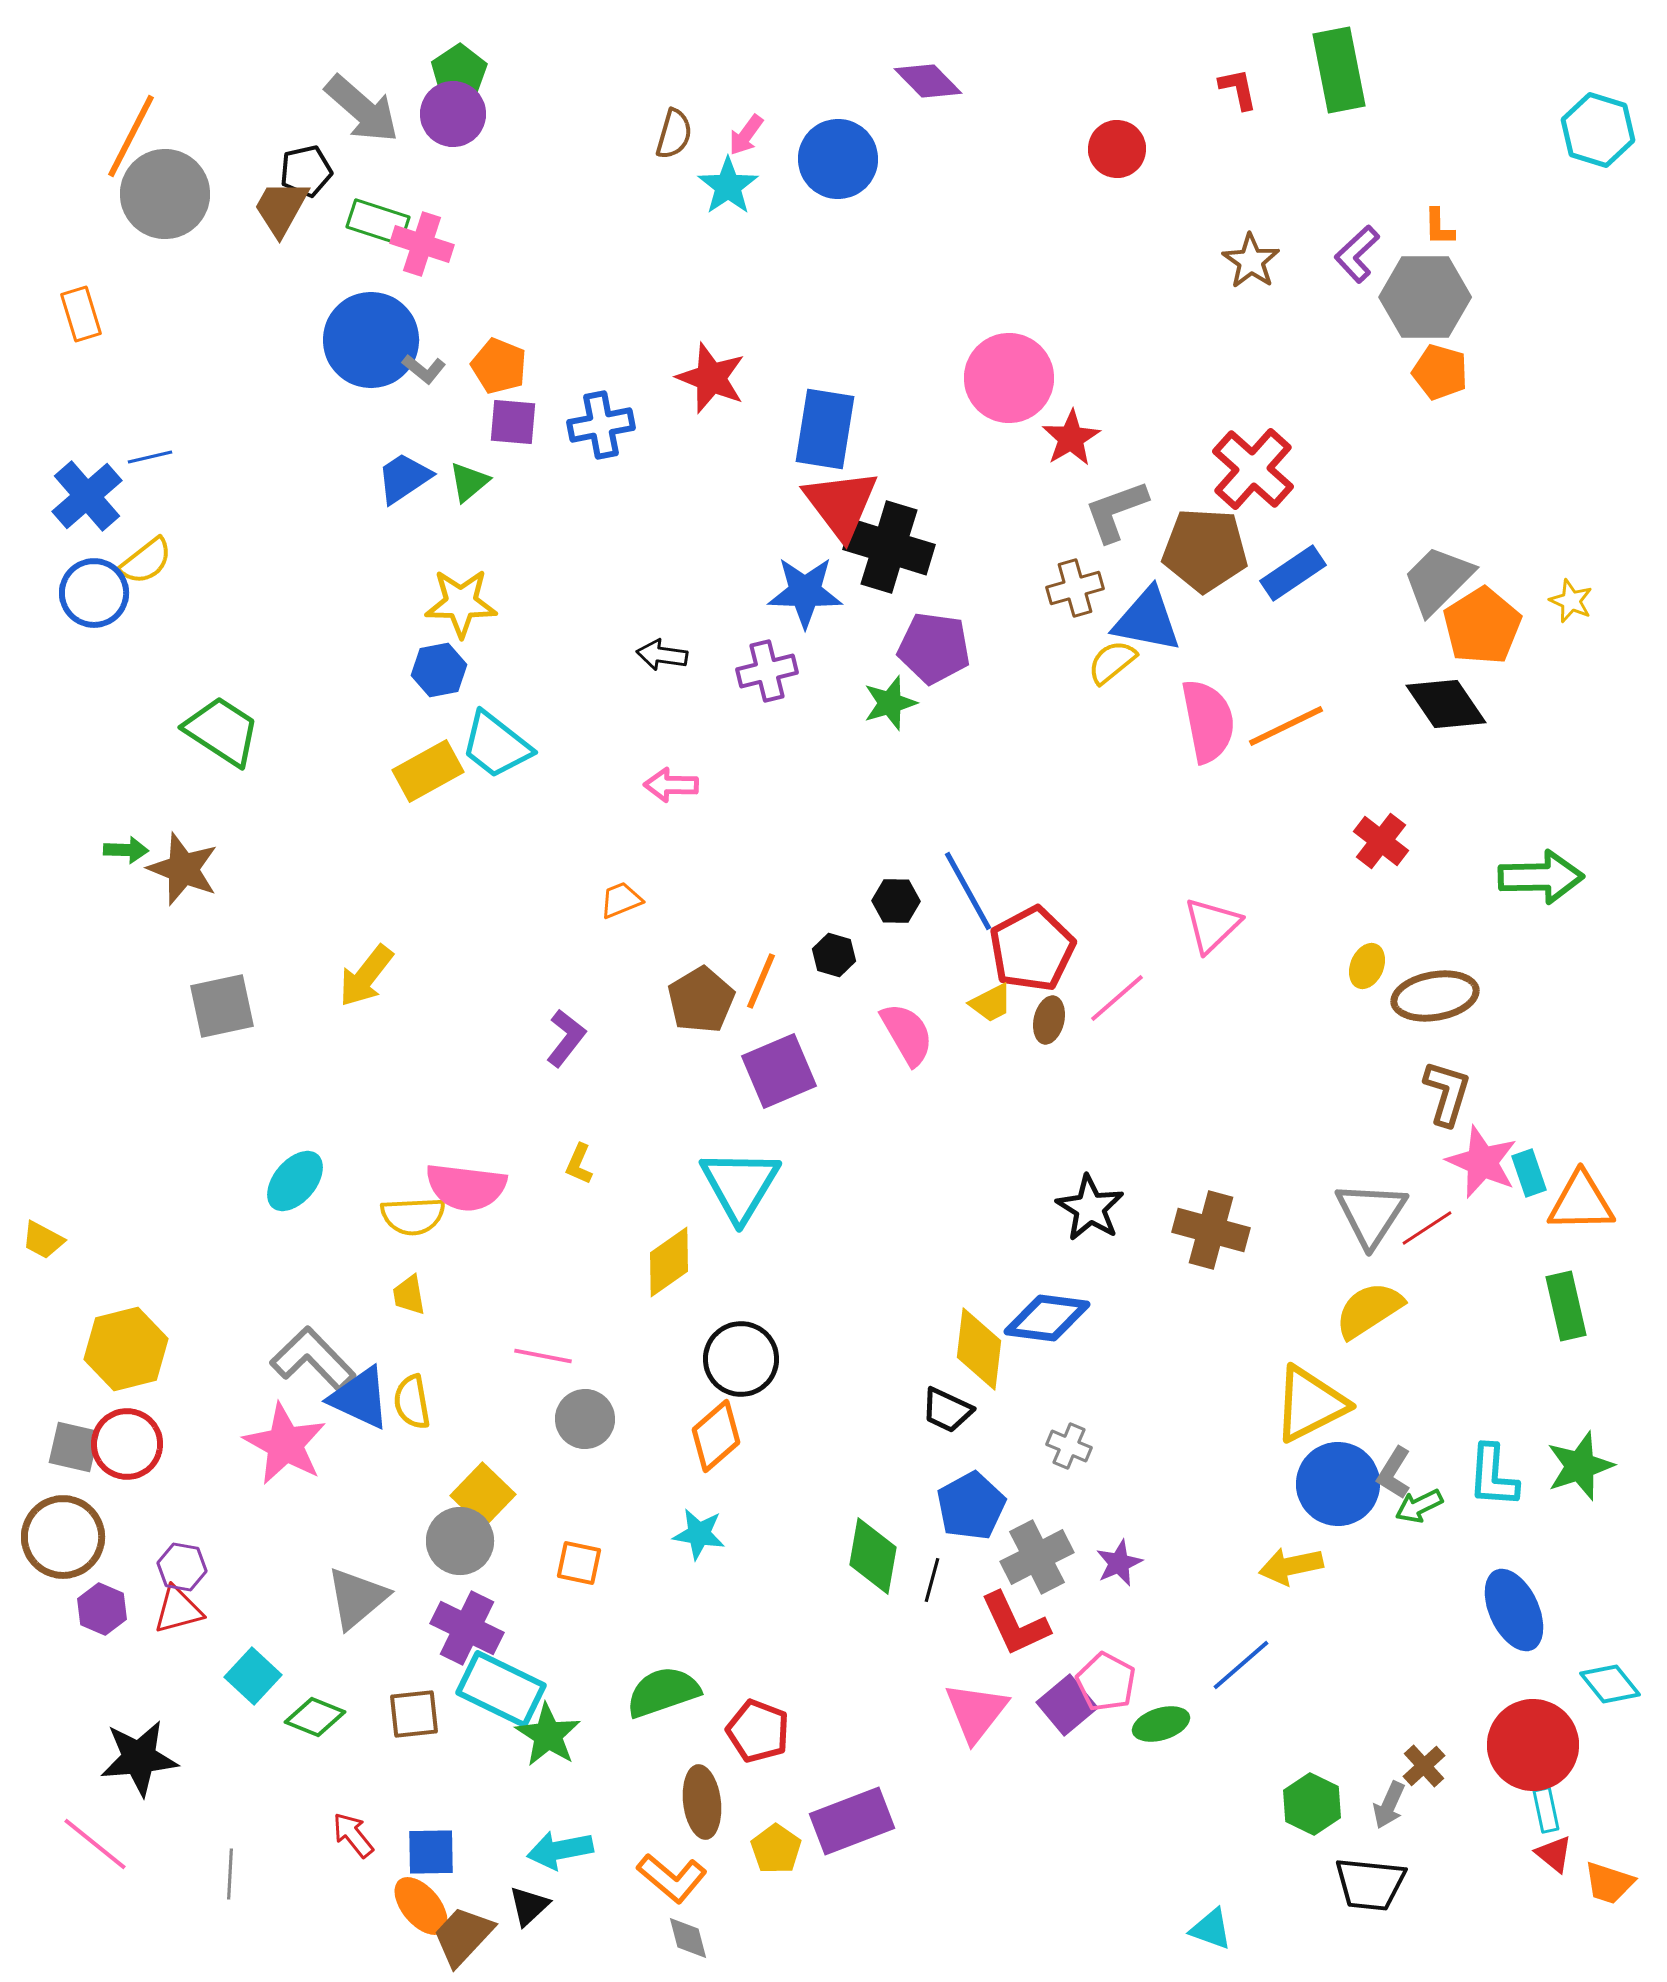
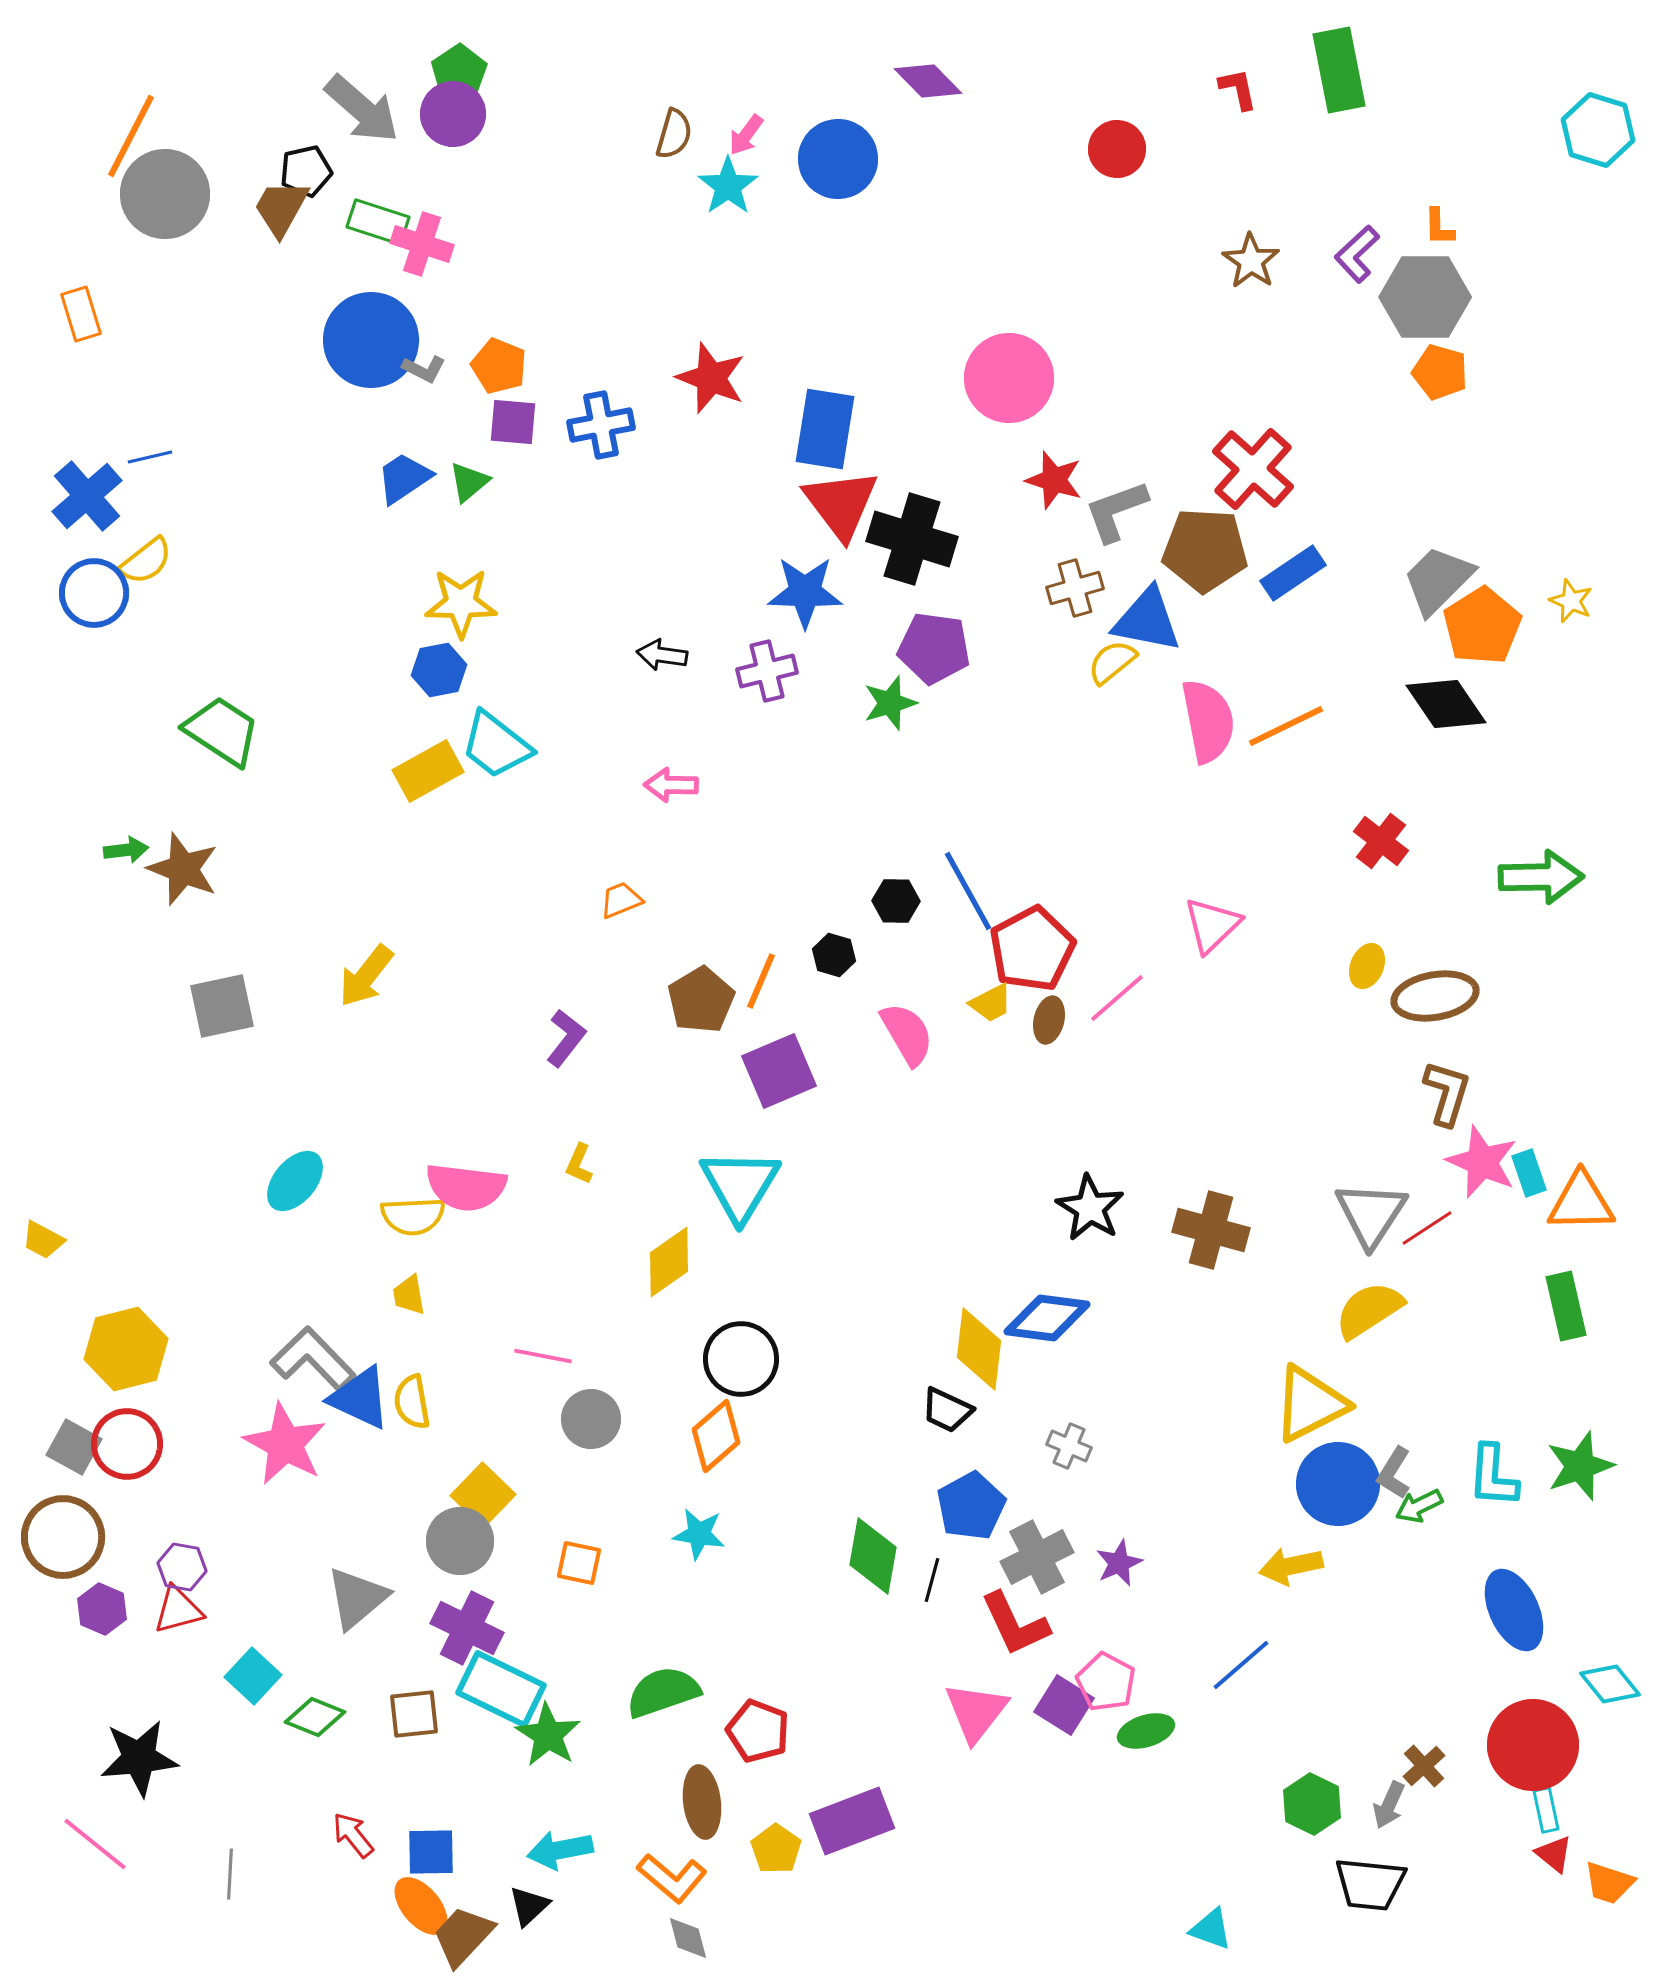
gray L-shape at (424, 369): rotated 12 degrees counterclockwise
red star at (1071, 438): moved 17 px left, 42 px down; rotated 24 degrees counterclockwise
black cross at (889, 547): moved 23 px right, 8 px up
green arrow at (126, 850): rotated 9 degrees counterclockwise
gray circle at (585, 1419): moved 6 px right
gray square at (74, 1447): rotated 16 degrees clockwise
purple square at (1067, 1705): moved 3 px left; rotated 18 degrees counterclockwise
green ellipse at (1161, 1724): moved 15 px left, 7 px down
